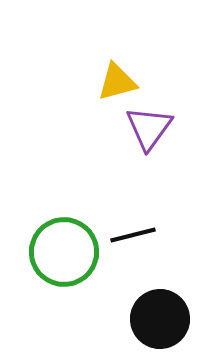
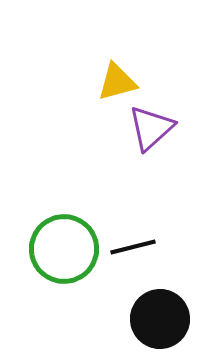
purple triangle: moved 2 px right; rotated 12 degrees clockwise
black line: moved 12 px down
green circle: moved 3 px up
